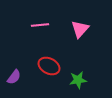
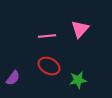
pink line: moved 7 px right, 11 px down
purple semicircle: moved 1 px left, 1 px down
